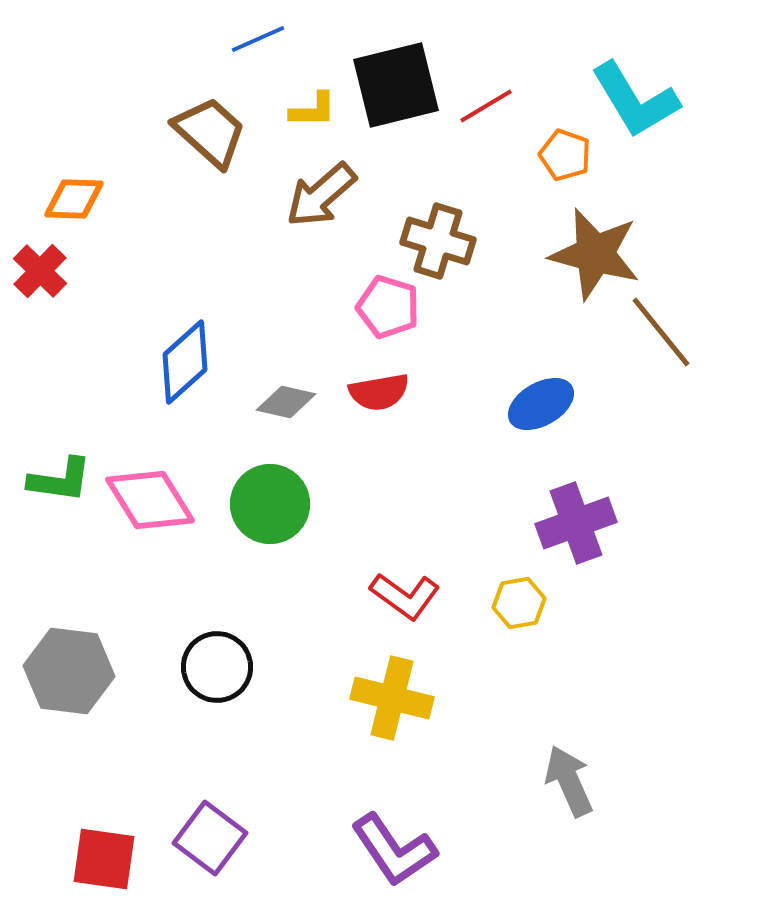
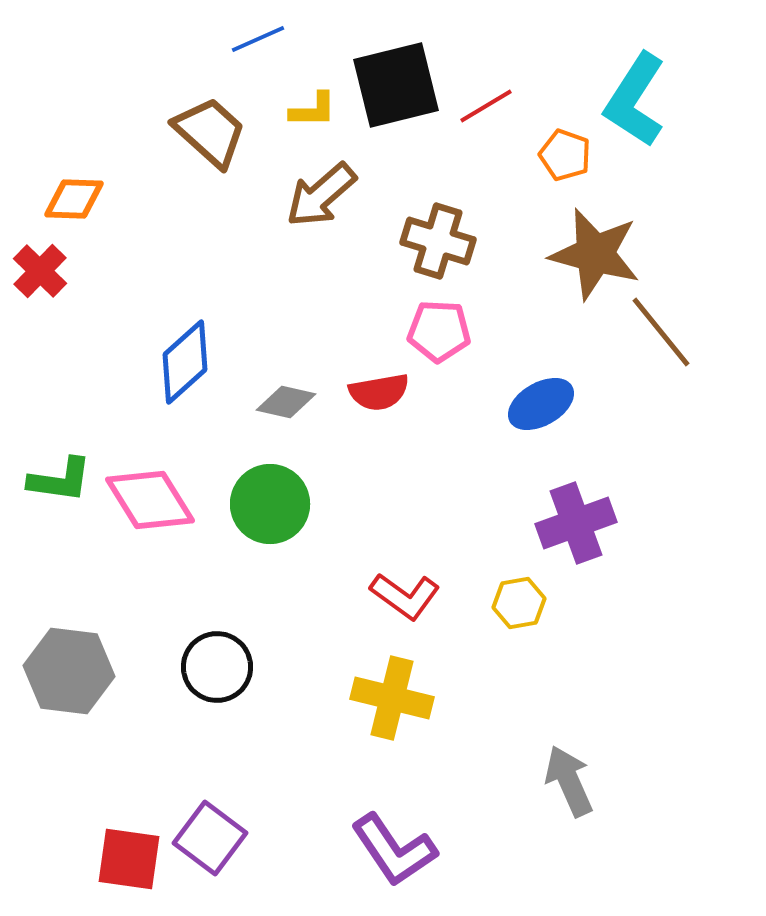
cyan L-shape: rotated 64 degrees clockwise
pink pentagon: moved 51 px right, 24 px down; rotated 14 degrees counterclockwise
red square: moved 25 px right
